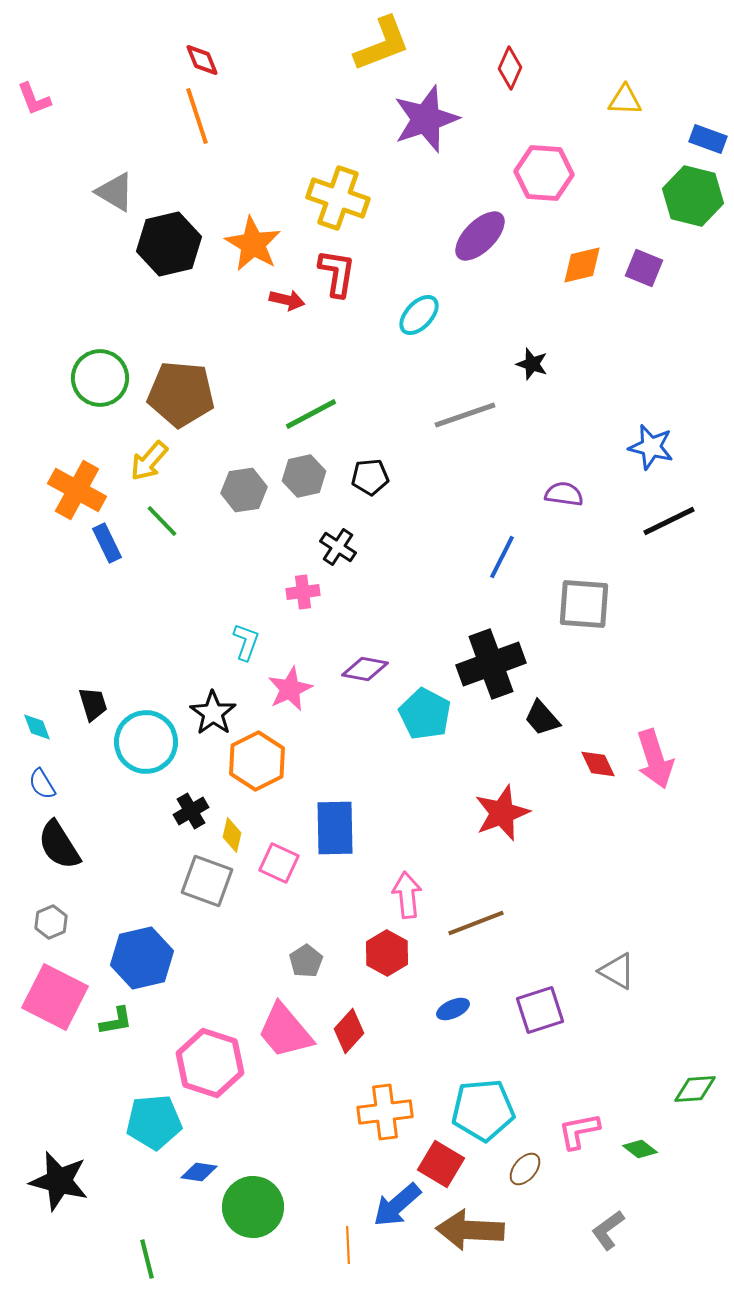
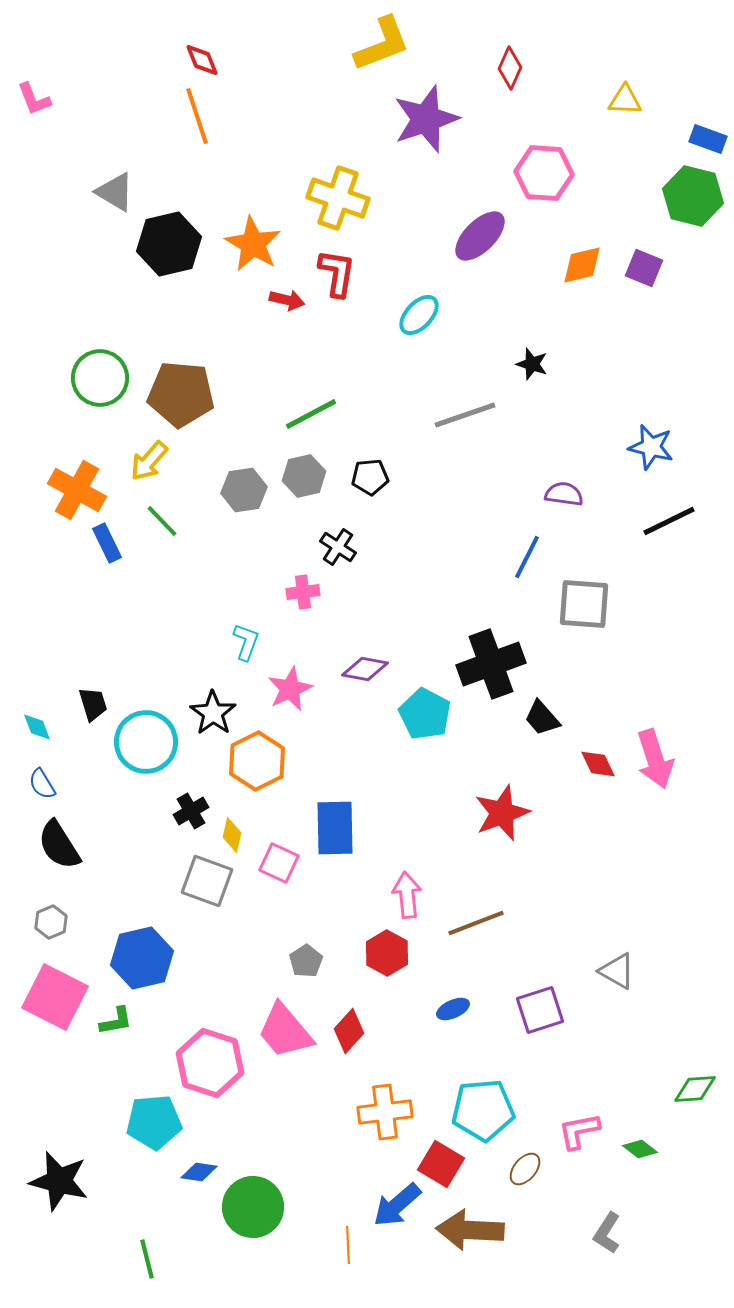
blue line at (502, 557): moved 25 px right
gray L-shape at (608, 1230): moved 1 px left, 3 px down; rotated 21 degrees counterclockwise
